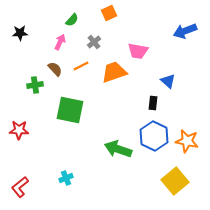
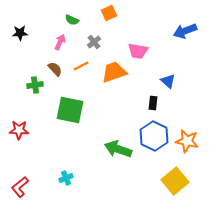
green semicircle: rotated 72 degrees clockwise
